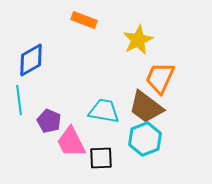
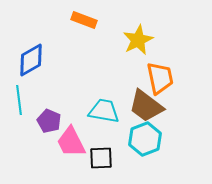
orange trapezoid: rotated 144 degrees clockwise
brown trapezoid: moved 1 px up
